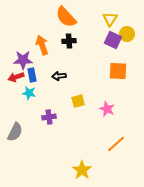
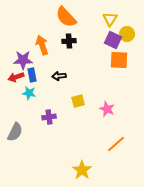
orange square: moved 1 px right, 11 px up
